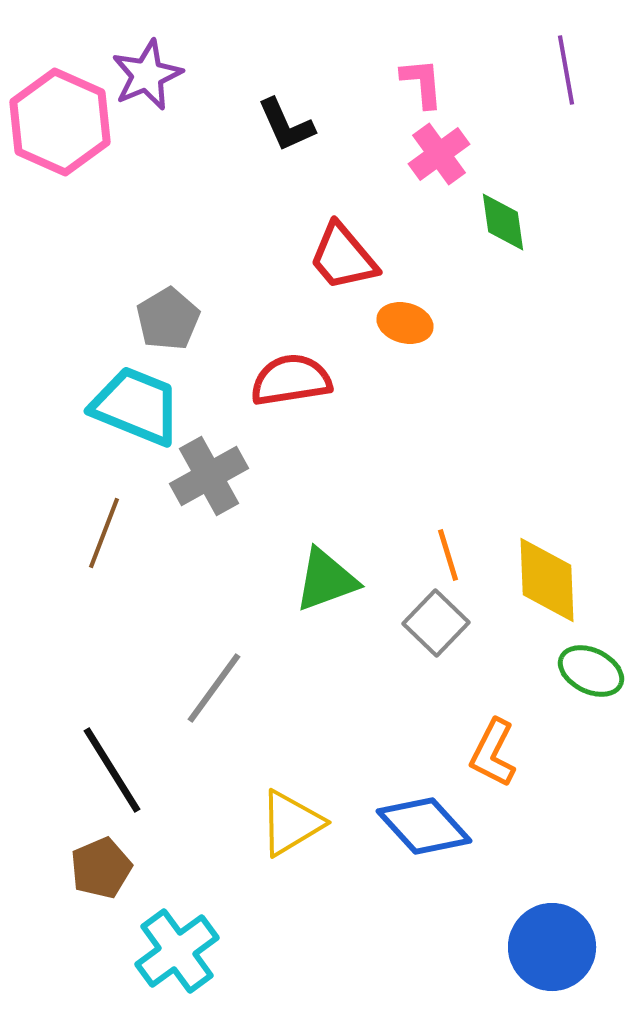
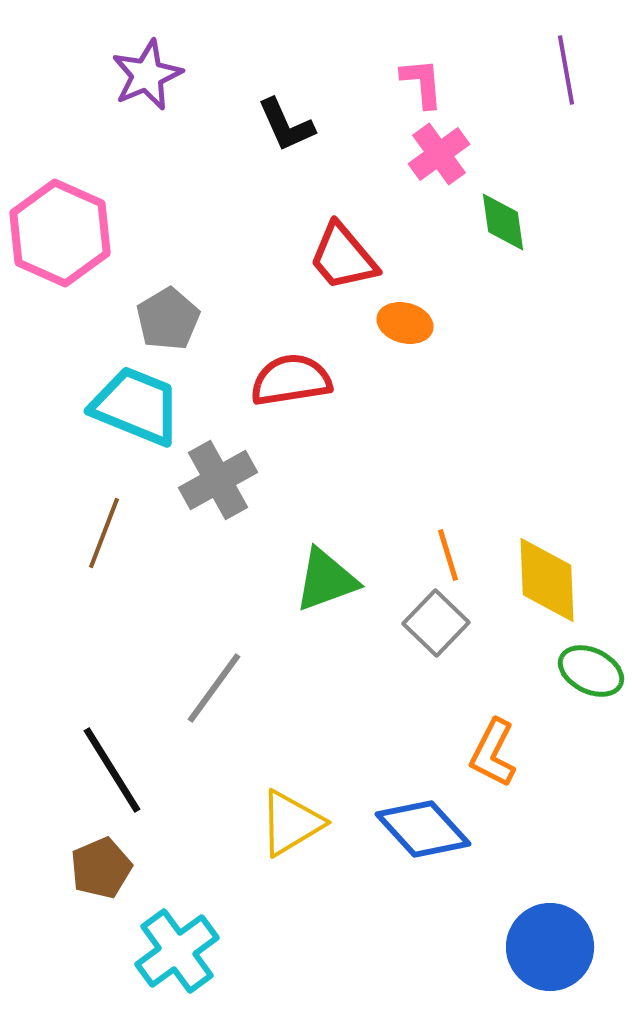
pink hexagon: moved 111 px down
gray cross: moved 9 px right, 4 px down
blue diamond: moved 1 px left, 3 px down
blue circle: moved 2 px left
